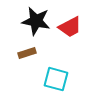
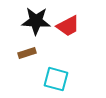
black star: rotated 8 degrees counterclockwise
red trapezoid: moved 2 px left, 1 px up
